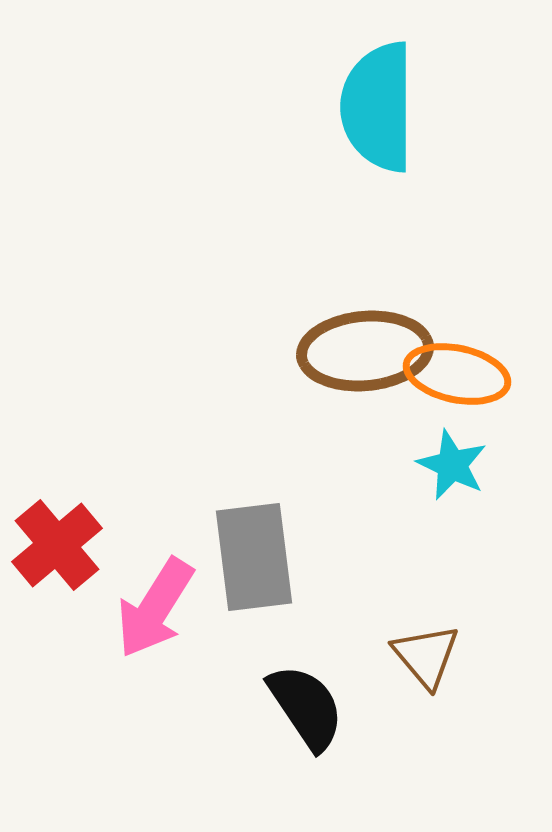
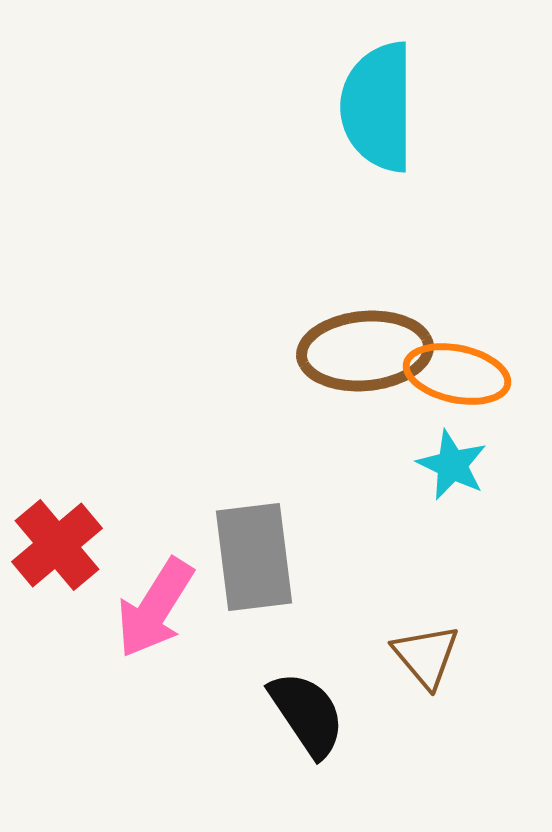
black semicircle: moved 1 px right, 7 px down
